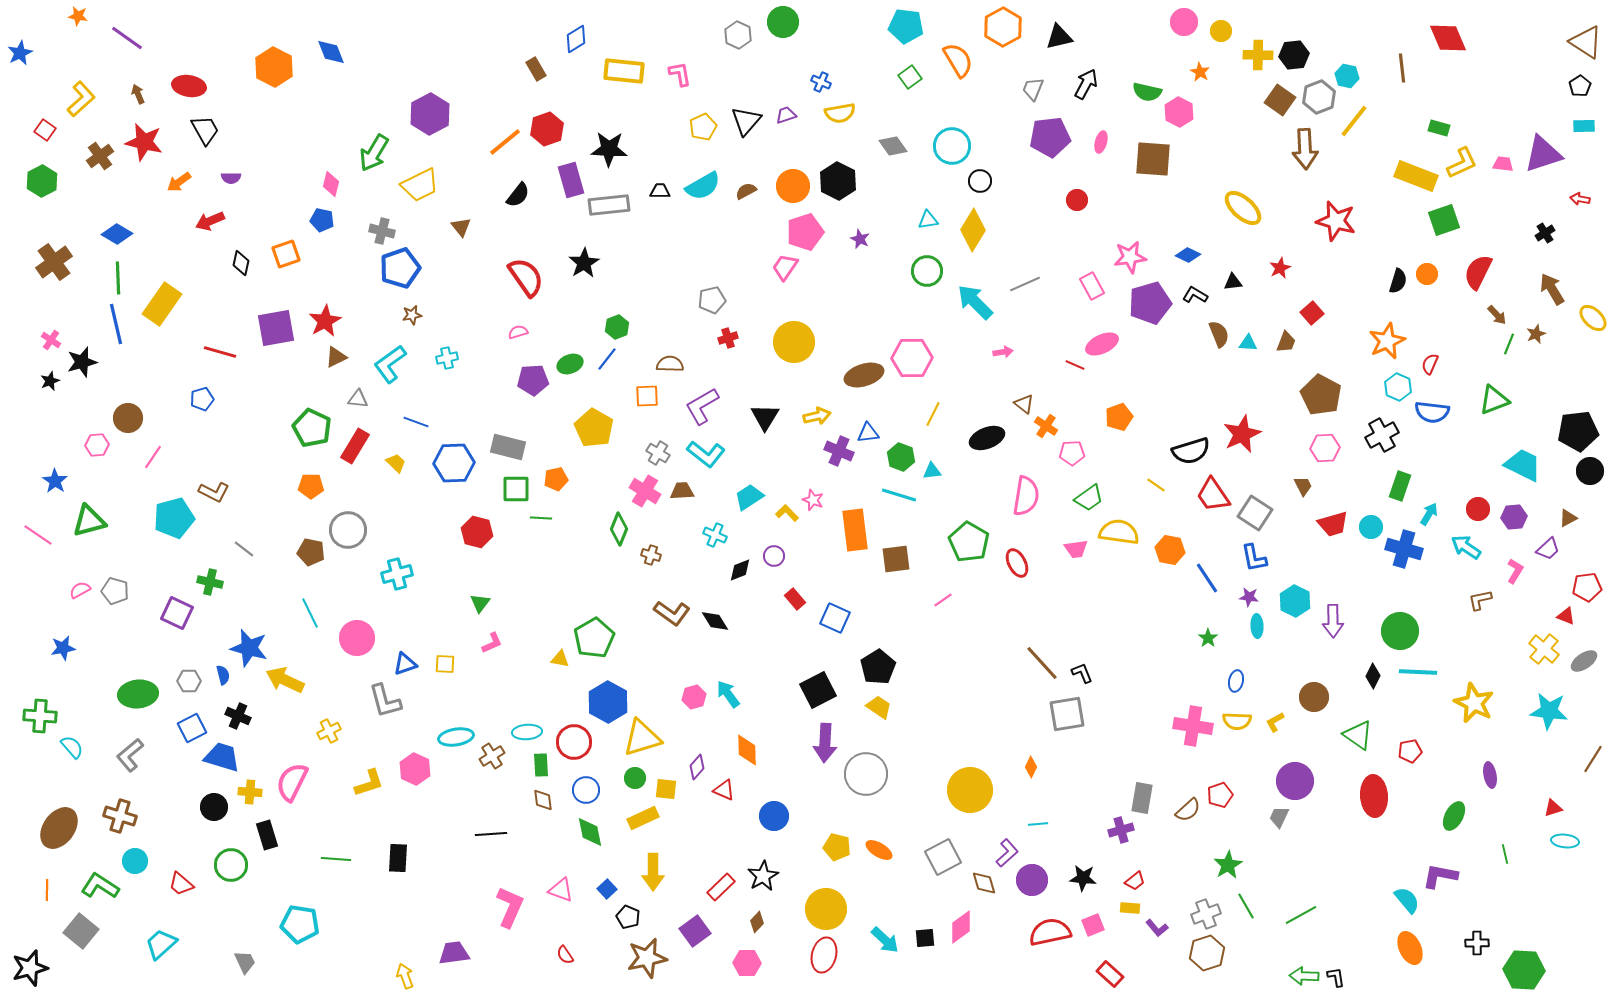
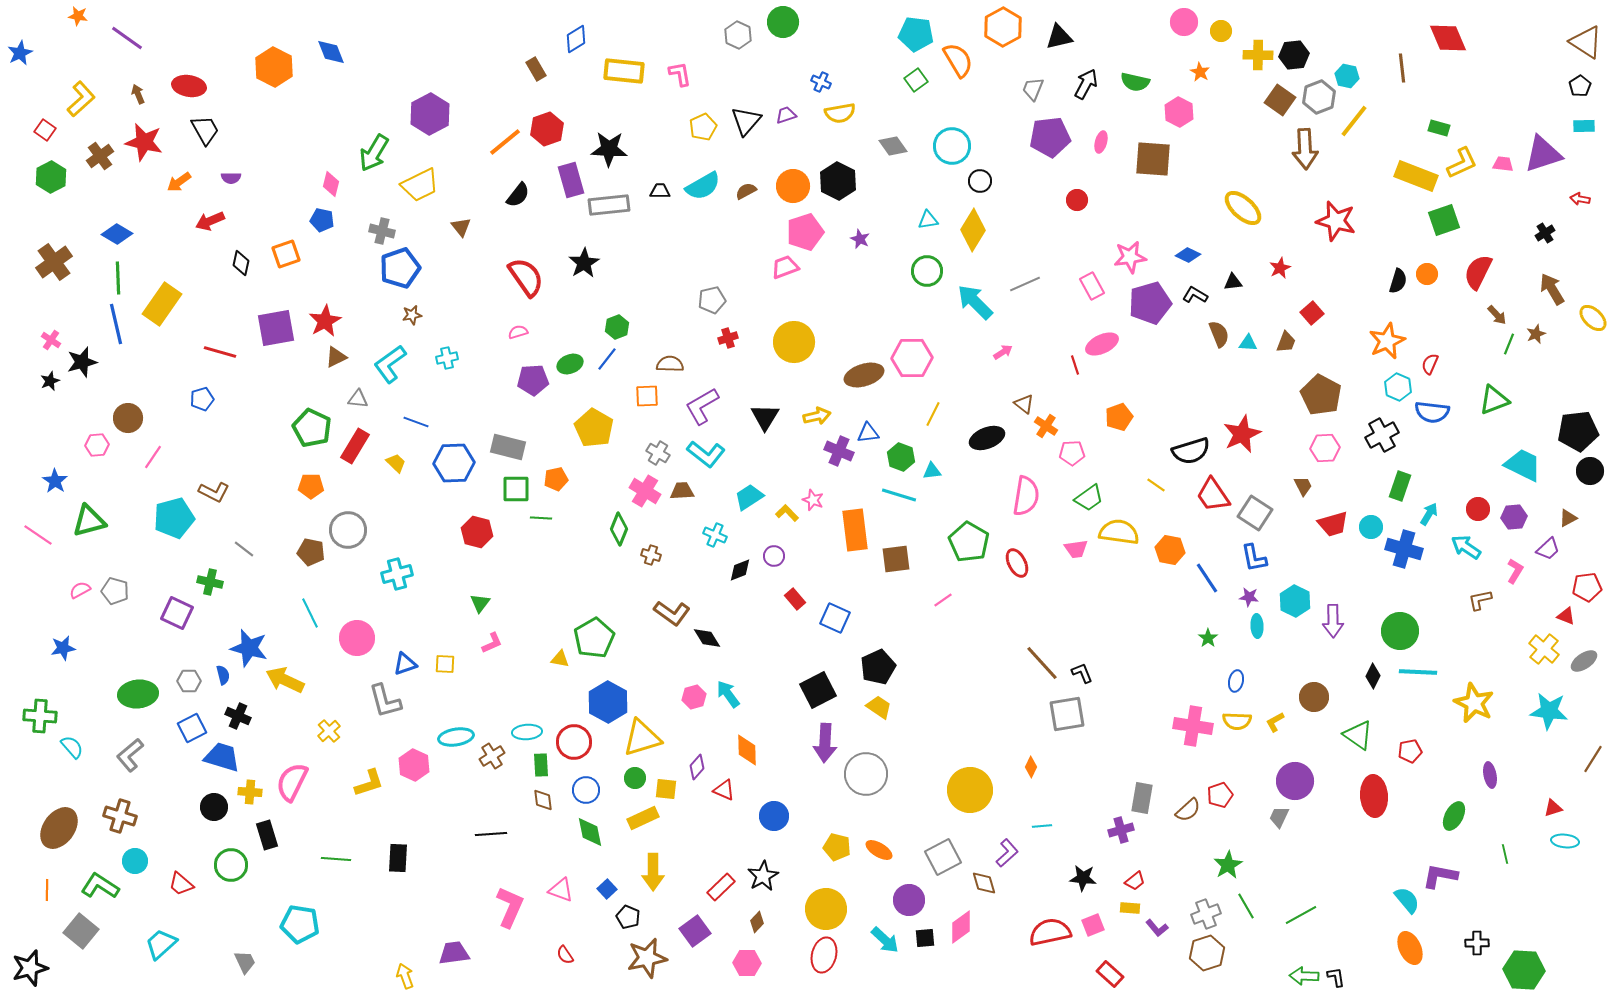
cyan pentagon at (906, 26): moved 10 px right, 8 px down
green square at (910, 77): moved 6 px right, 3 px down
green semicircle at (1147, 92): moved 12 px left, 10 px up
green hexagon at (42, 181): moved 9 px right, 4 px up
pink trapezoid at (785, 267): rotated 36 degrees clockwise
pink arrow at (1003, 352): rotated 24 degrees counterclockwise
red line at (1075, 365): rotated 48 degrees clockwise
black diamond at (715, 621): moved 8 px left, 17 px down
black pentagon at (878, 667): rotated 8 degrees clockwise
yellow cross at (329, 731): rotated 15 degrees counterclockwise
pink hexagon at (415, 769): moved 1 px left, 4 px up
cyan line at (1038, 824): moved 4 px right, 2 px down
purple circle at (1032, 880): moved 123 px left, 20 px down
